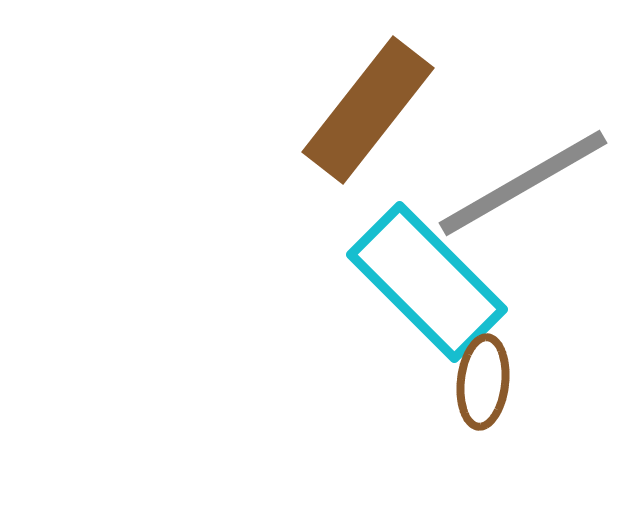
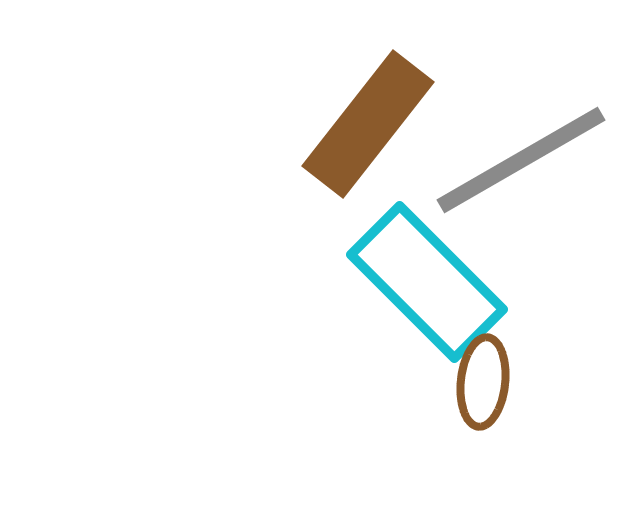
brown rectangle: moved 14 px down
gray line: moved 2 px left, 23 px up
